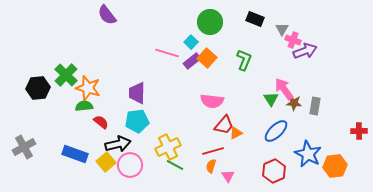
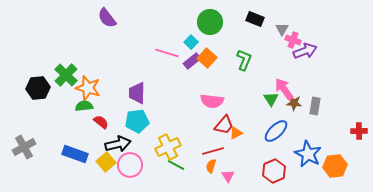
purple semicircle: moved 3 px down
green line: moved 1 px right
